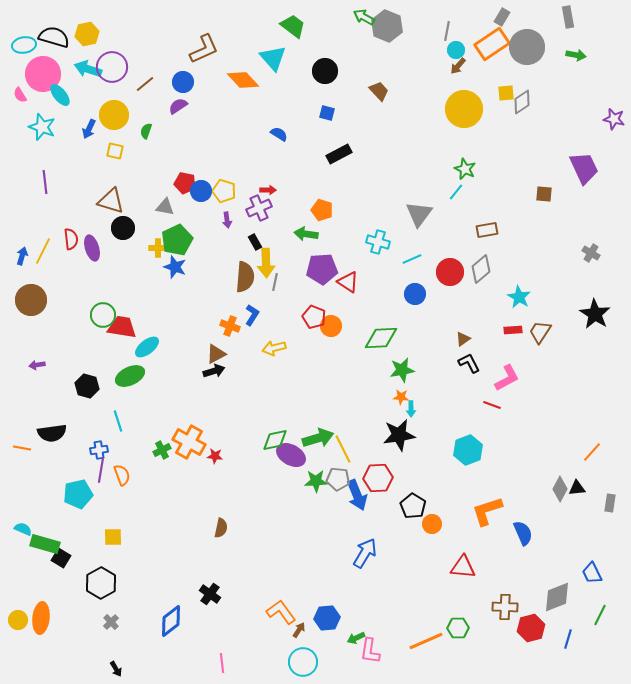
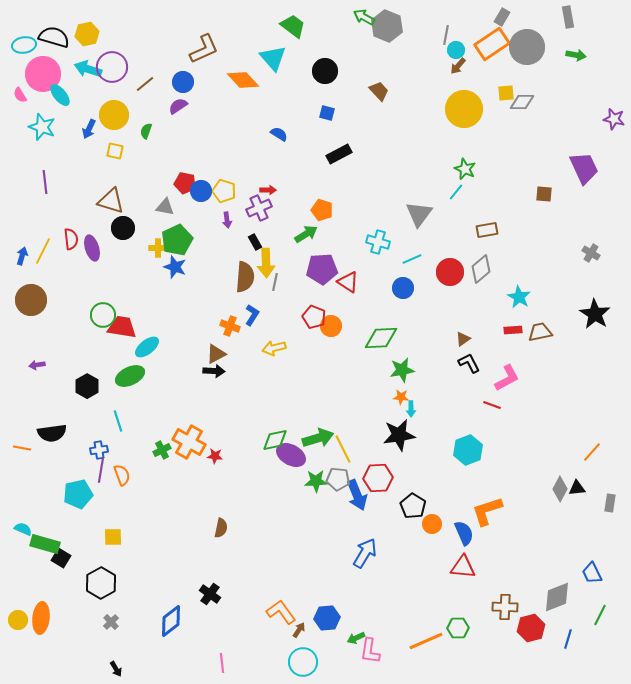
gray line at (447, 31): moved 1 px left, 4 px down
gray diamond at (522, 102): rotated 35 degrees clockwise
green arrow at (306, 234): rotated 140 degrees clockwise
blue circle at (415, 294): moved 12 px left, 6 px up
brown trapezoid at (540, 332): rotated 45 degrees clockwise
black arrow at (214, 371): rotated 20 degrees clockwise
black hexagon at (87, 386): rotated 15 degrees clockwise
blue semicircle at (523, 533): moved 59 px left
